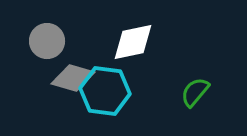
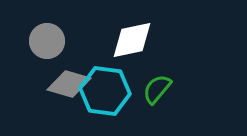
white diamond: moved 1 px left, 2 px up
gray diamond: moved 4 px left, 6 px down
green semicircle: moved 38 px left, 3 px up
